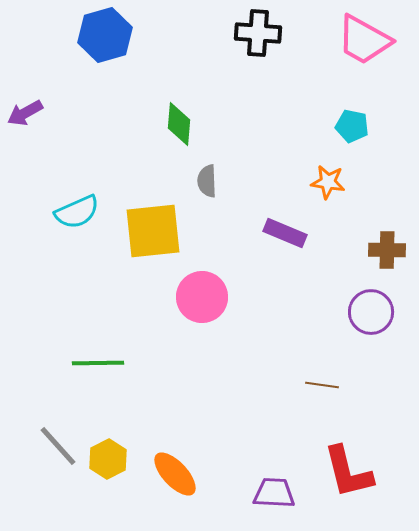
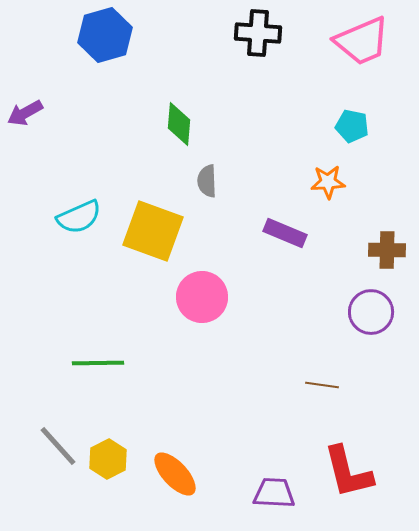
pink trapezoid: moved 2 px left, 1 px down; rotated 52 degrees counterclockwise
orange star: rotated 12 degrees counterclockwise
cyan semicircle: moved 2 px right, 5 px down
yellow square: rotated 26 degrees clockwise
